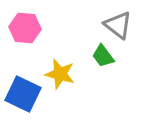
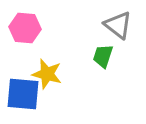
green trapezoid: rotated 55 degrees clockwise
yellow star: moved 13 px left
blue square: rotated 21 degrees counterclockwise
